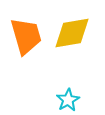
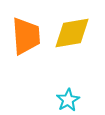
orange trapezoid: rotated 12 degrees clockwise
